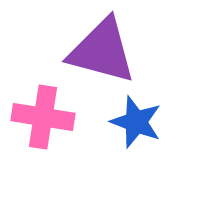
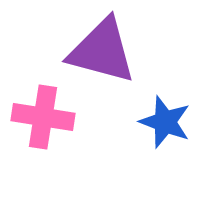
blue star: moved 29 px right
